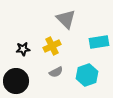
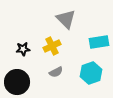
cyan hexagon: moved 4 px right, 2 px up
black circle: moved 1 px right, 1 px down
